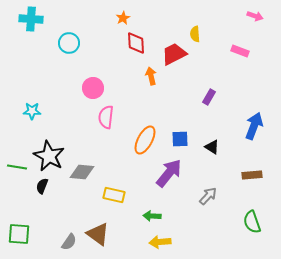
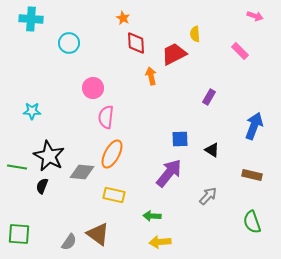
orange star: rotated 16 degrees counterclockwise
pink rectangle: rotated 24 degrees clockwise
orange ellipse: moved 33 px left, 14 px down
black triangle: moved 3 px down
brown rectangle: rotated 18 degrees clockwise
